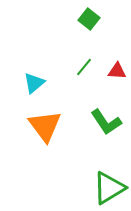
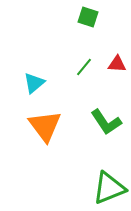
green square: moved 1 px left, 2 px up; rotated 20 degrees counterclockwise
red triangle: moved 7 px up
green triangle: rotated 9 degrees clockwise
